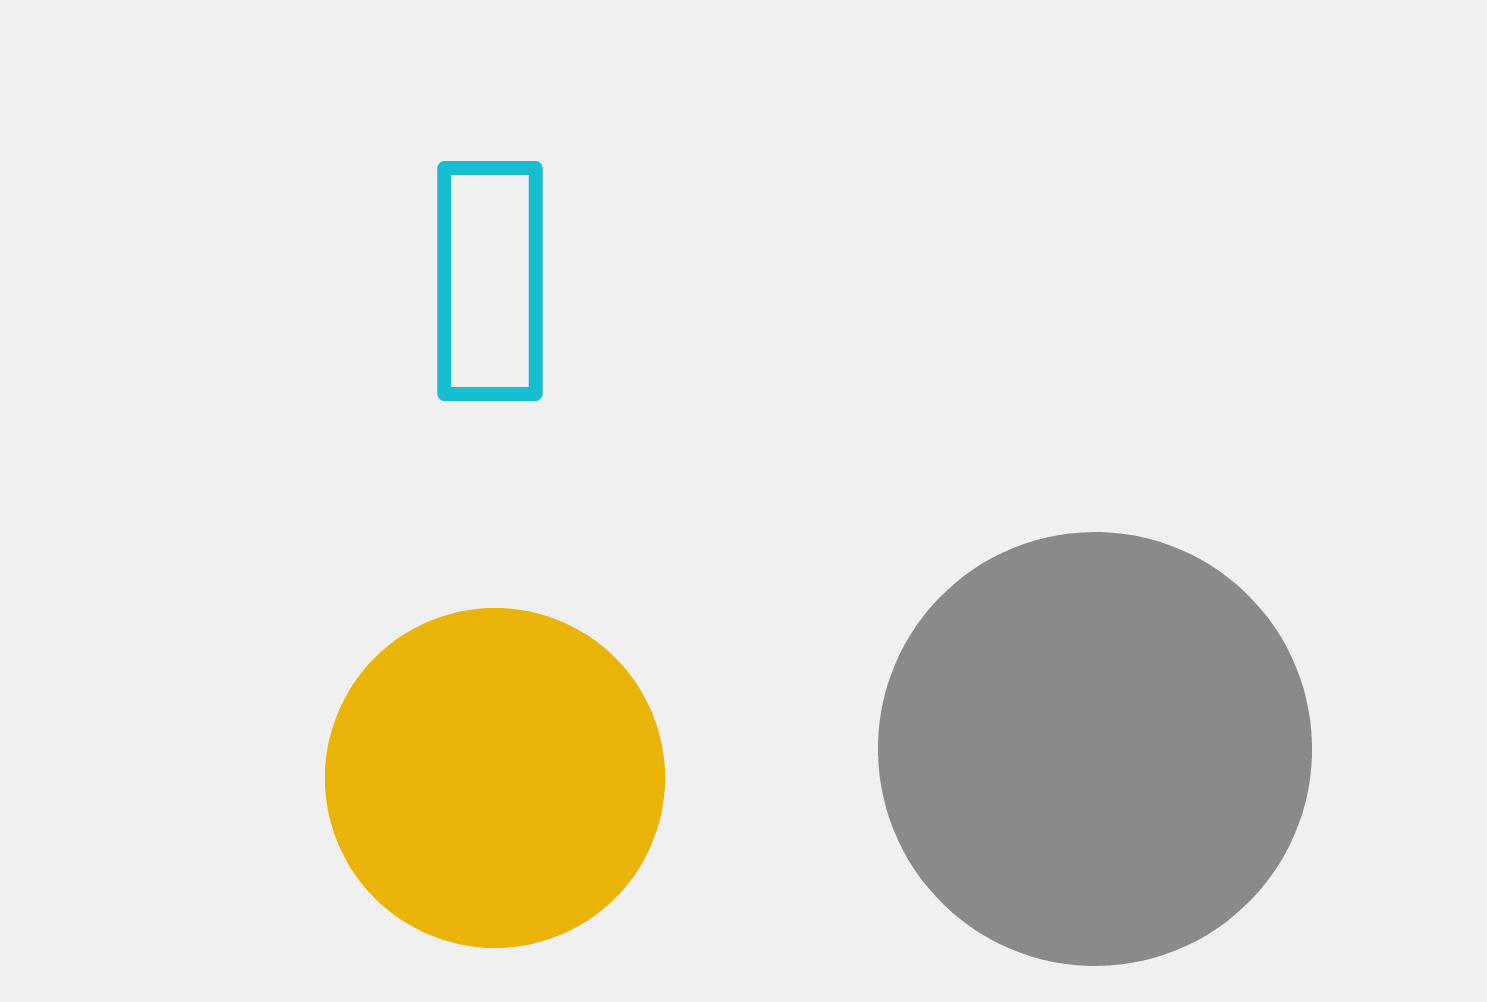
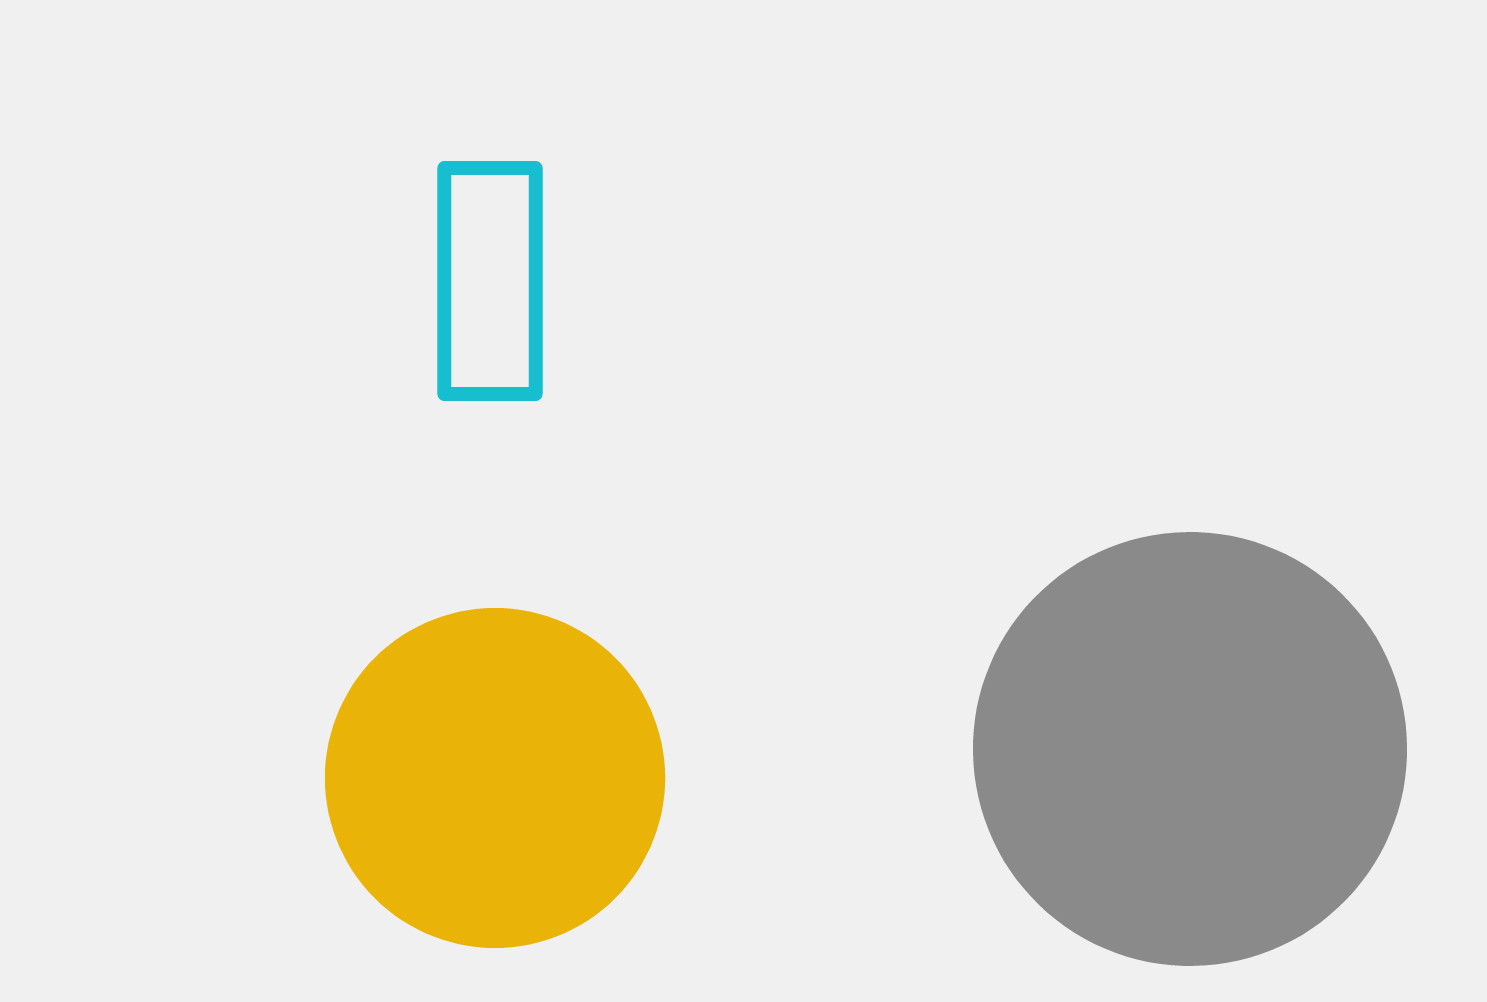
gray circle: moved 95 px right
